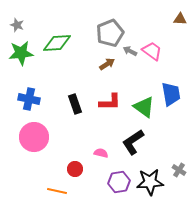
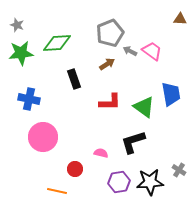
black rectangle: moved 1 px left, 25 px up
pink circle: moved 9 px right
black L-shape: rotated 16 degrees clockwise
